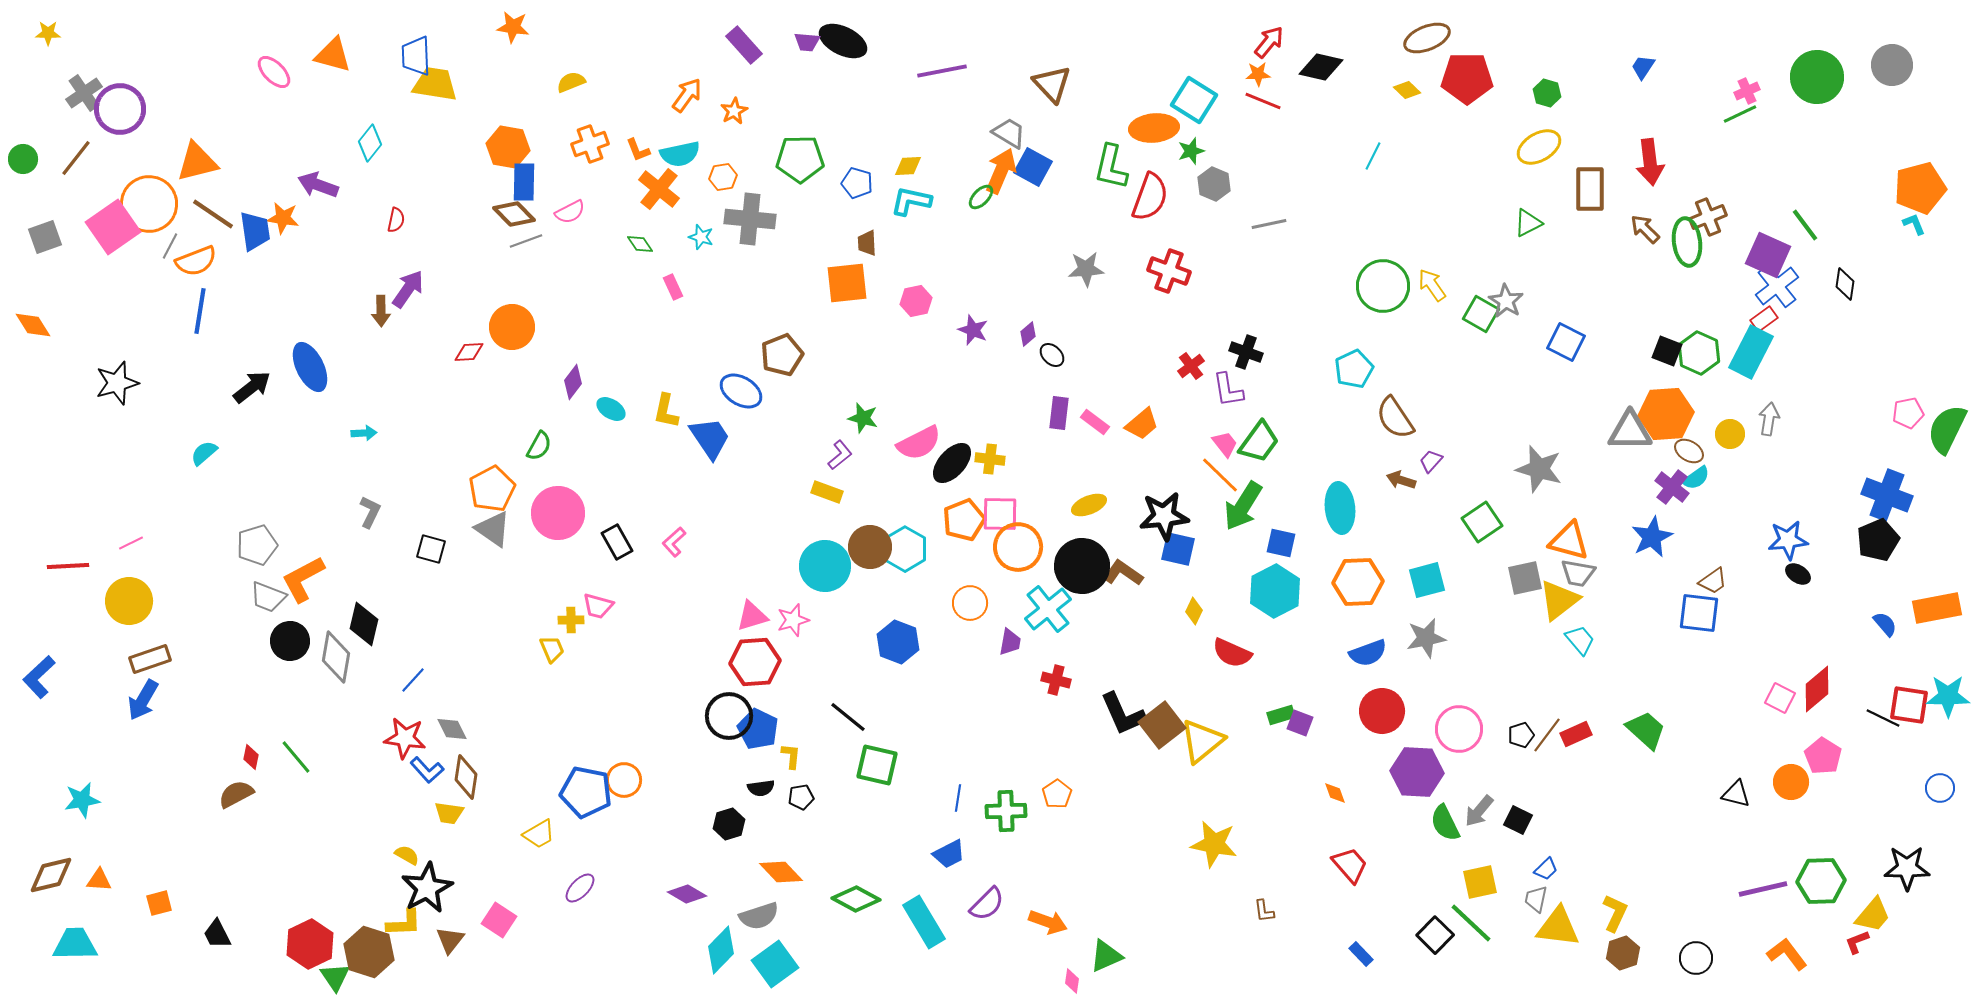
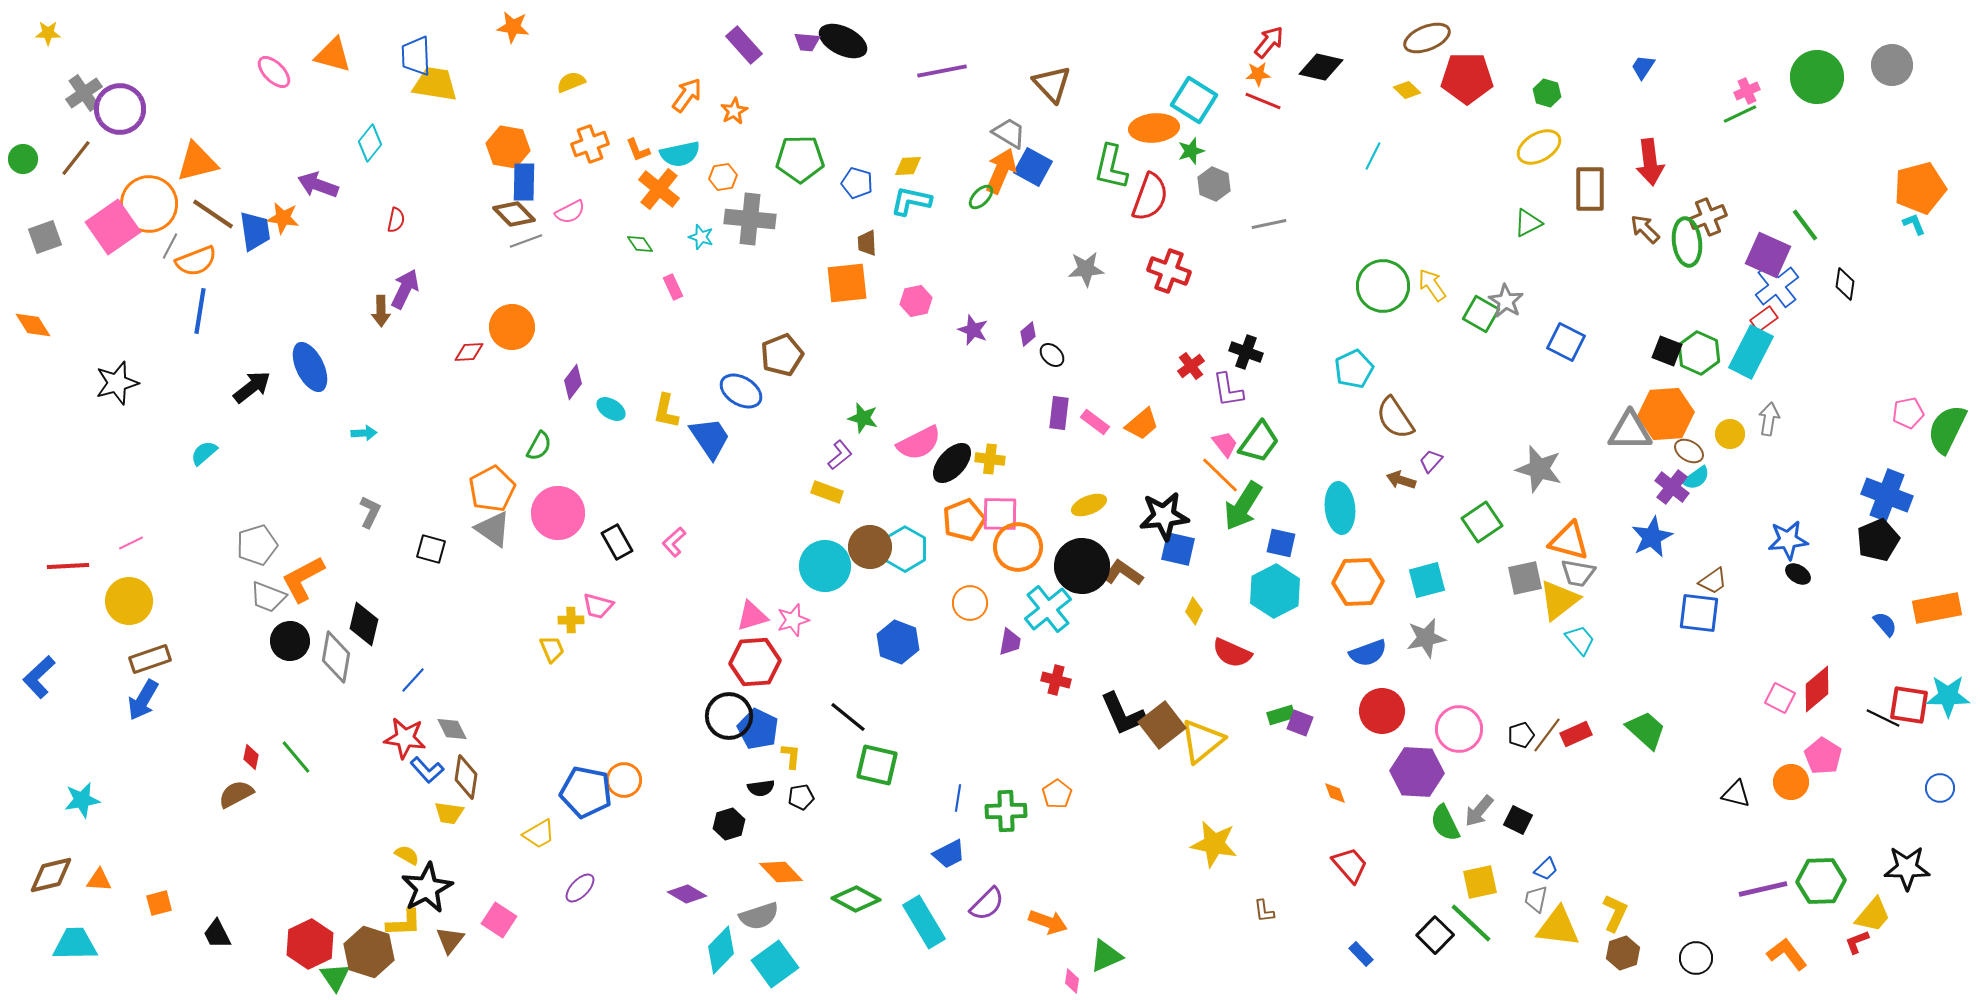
purple arrow at (408, 289): moved 3 px left; rotated 9 degrees counterclockwise
